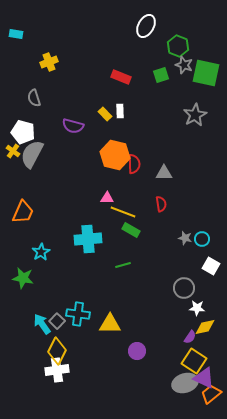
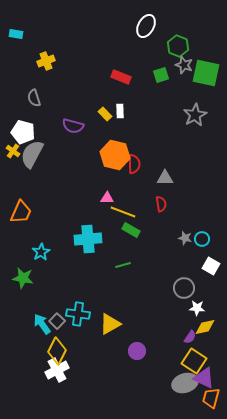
yellow cross at (49, 62): moved 3 px left, 1 px up
gray triangle at (164, 173): moved 1 px right, 5 px down
orange trapezoid at (23, 212): moved 2 px left
yellow triangle at (110, 324): rotated 30 degrees counterclockwise
white cross at (57, 370): rotated 20 degrees counterclockwise
orange trapezoid at (211, 394): moved 4 px down; rotated 35 degrees counterclockwise
